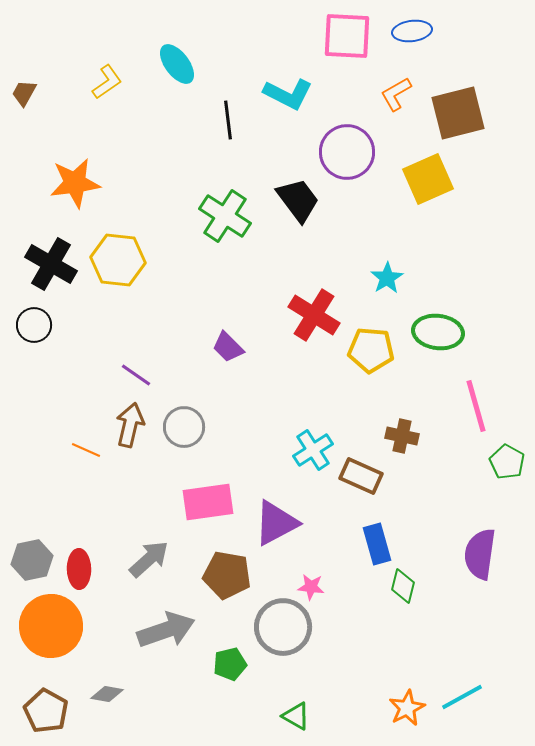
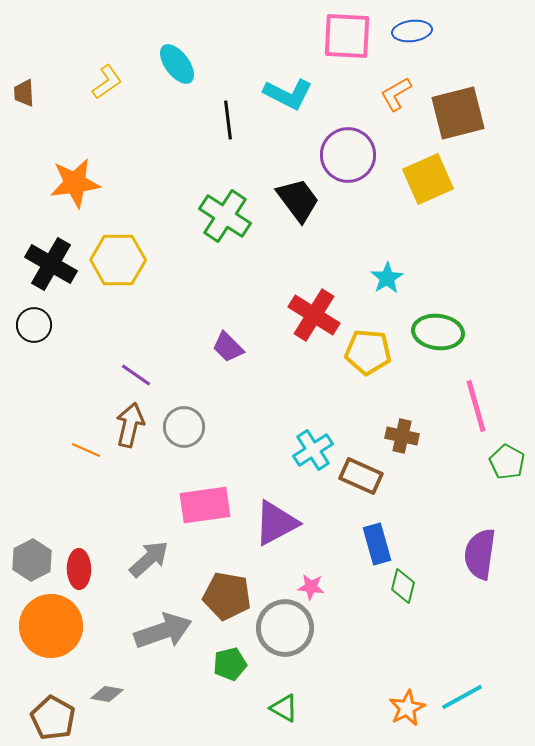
brown trapezoid at (24, 93): rotated 32 degrees counterclockwise
purple circle at (347, 152): moved 1 px right, 3 px down
yellow hexagon at (118, 260): rotated 6 degrees counterclockwise
yellow pentagon at (371, 350): moved 3 px left, 2 px down
pink rectangle at (208, 502): moved 3 px left, 3 px down
gray hexagon at (32, 560): rotated 15 degrees counterclockwise
brown pentagon at (227, 575): moved 21 px down
gray circle at (283, 627): moved 2 px right, 1 px down
gray arrow at (166, 630): moved 3 px left, 1 px down
brown pentagon at (46, 711): moved 7 px right, 7 px down
green triangle at (296, 716): moved 12 px left, 8 px up
